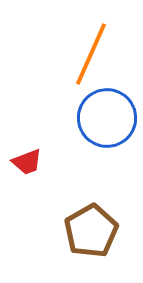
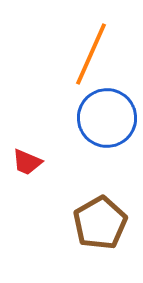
red trapezoid: rotated 44 degrees clockwise
brown pentagon: moved 9 px right, 8 px up
